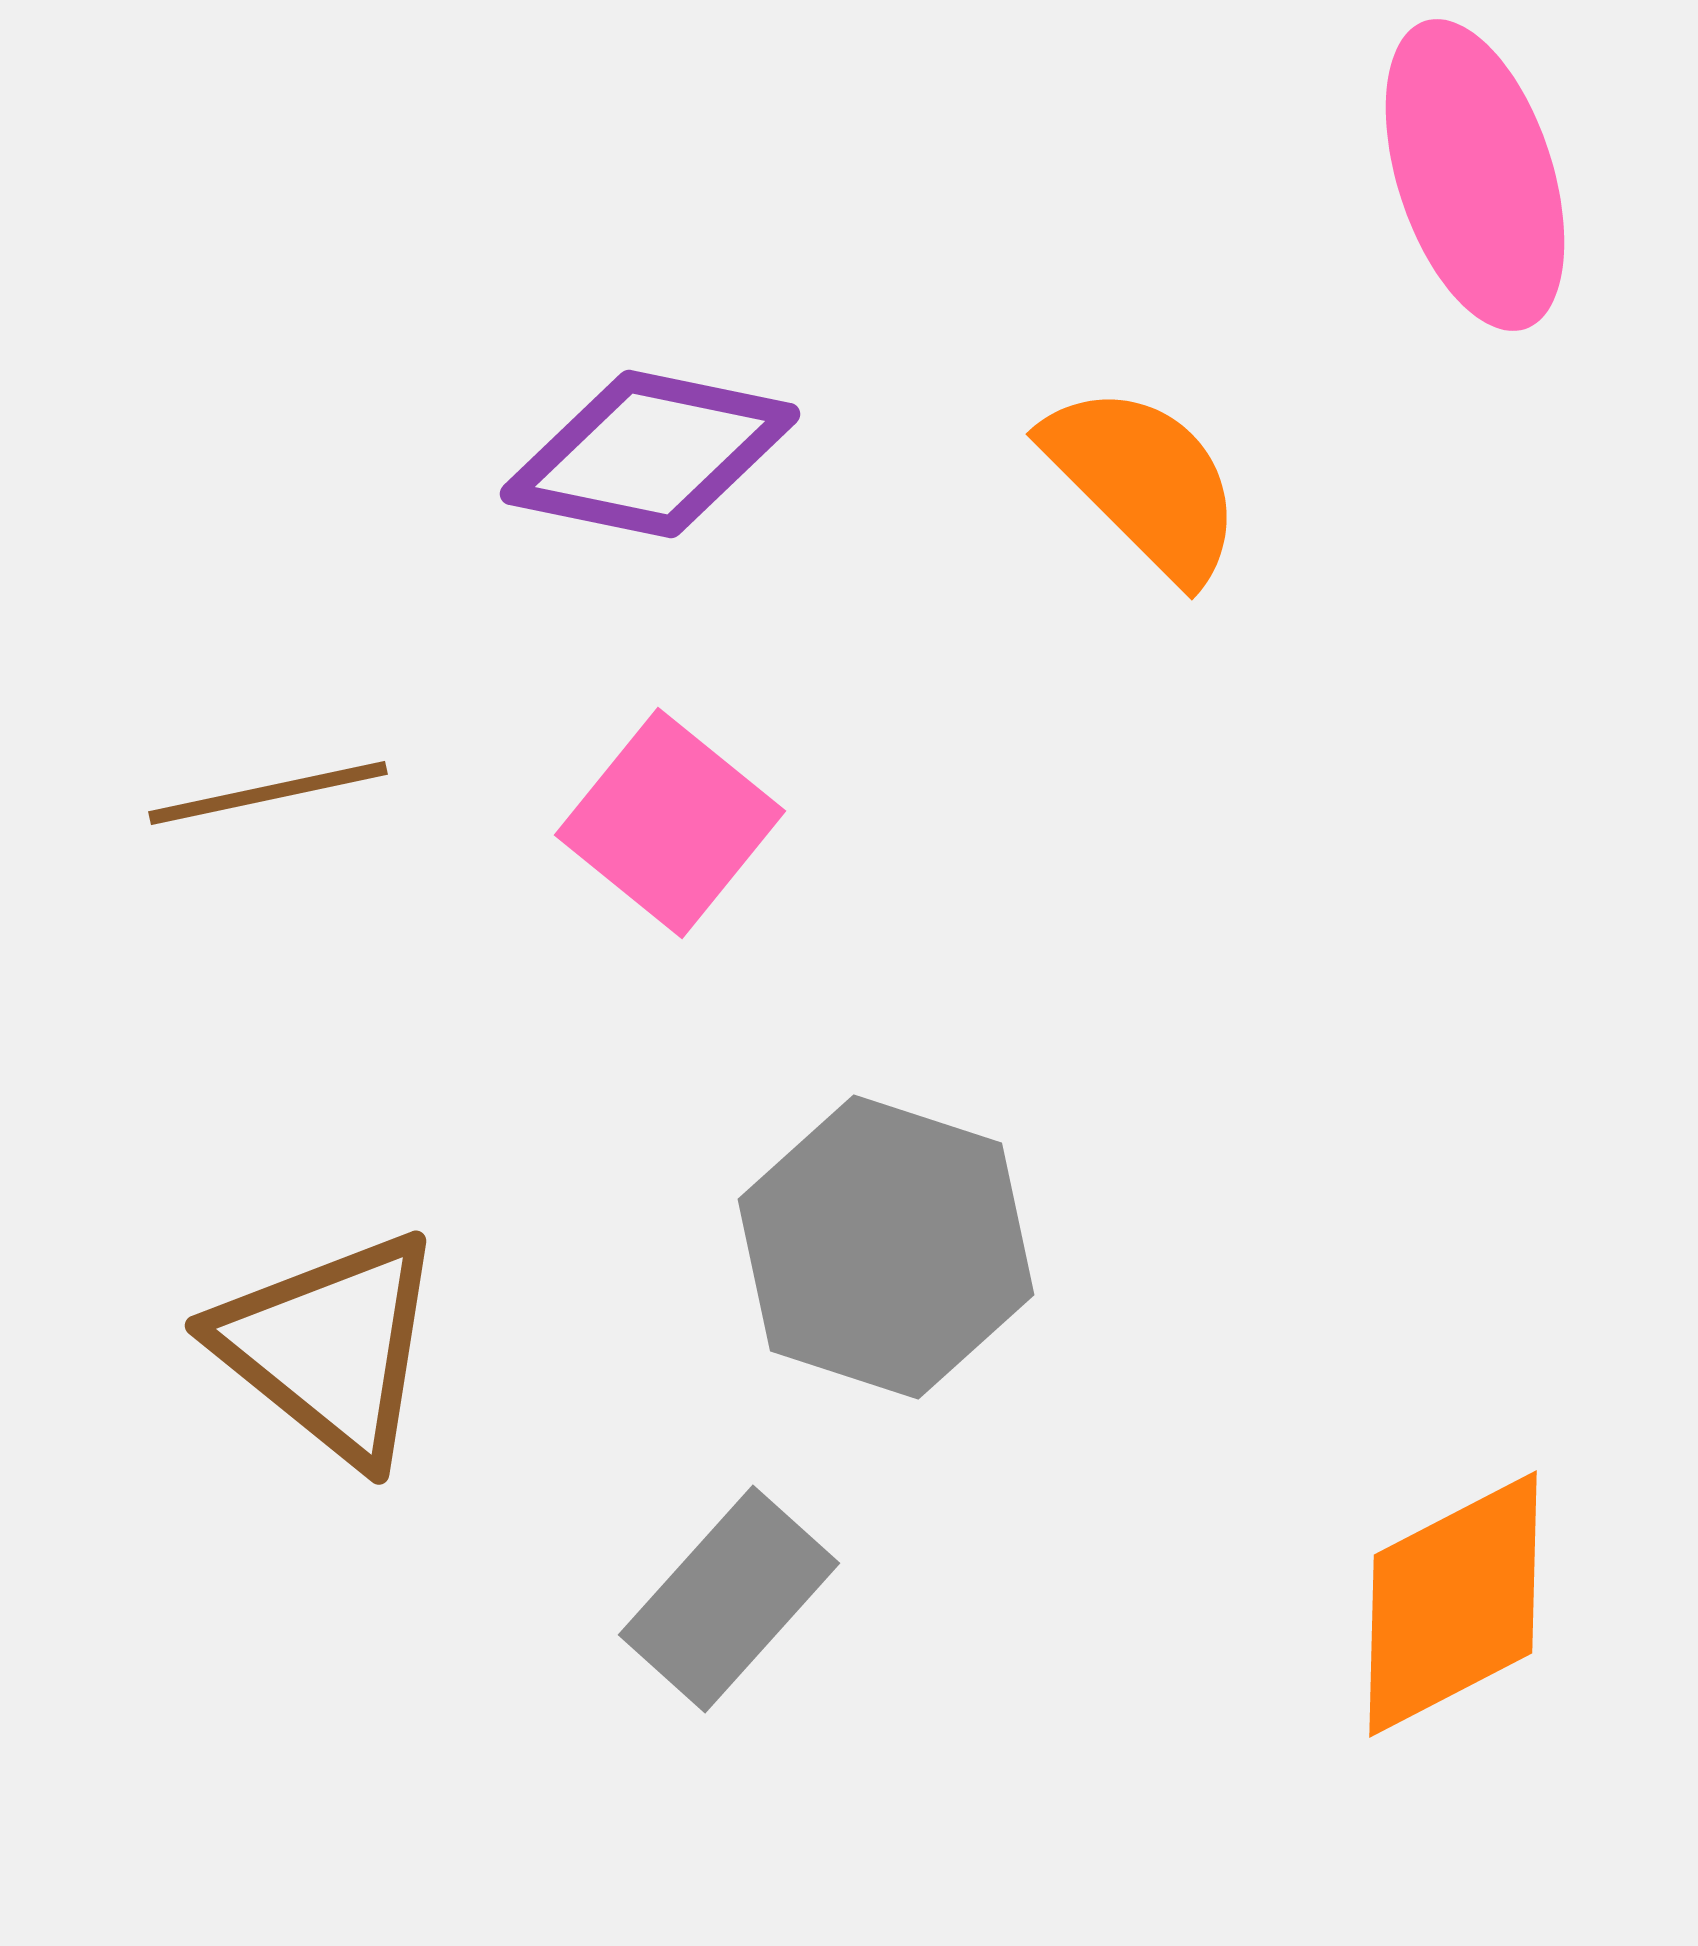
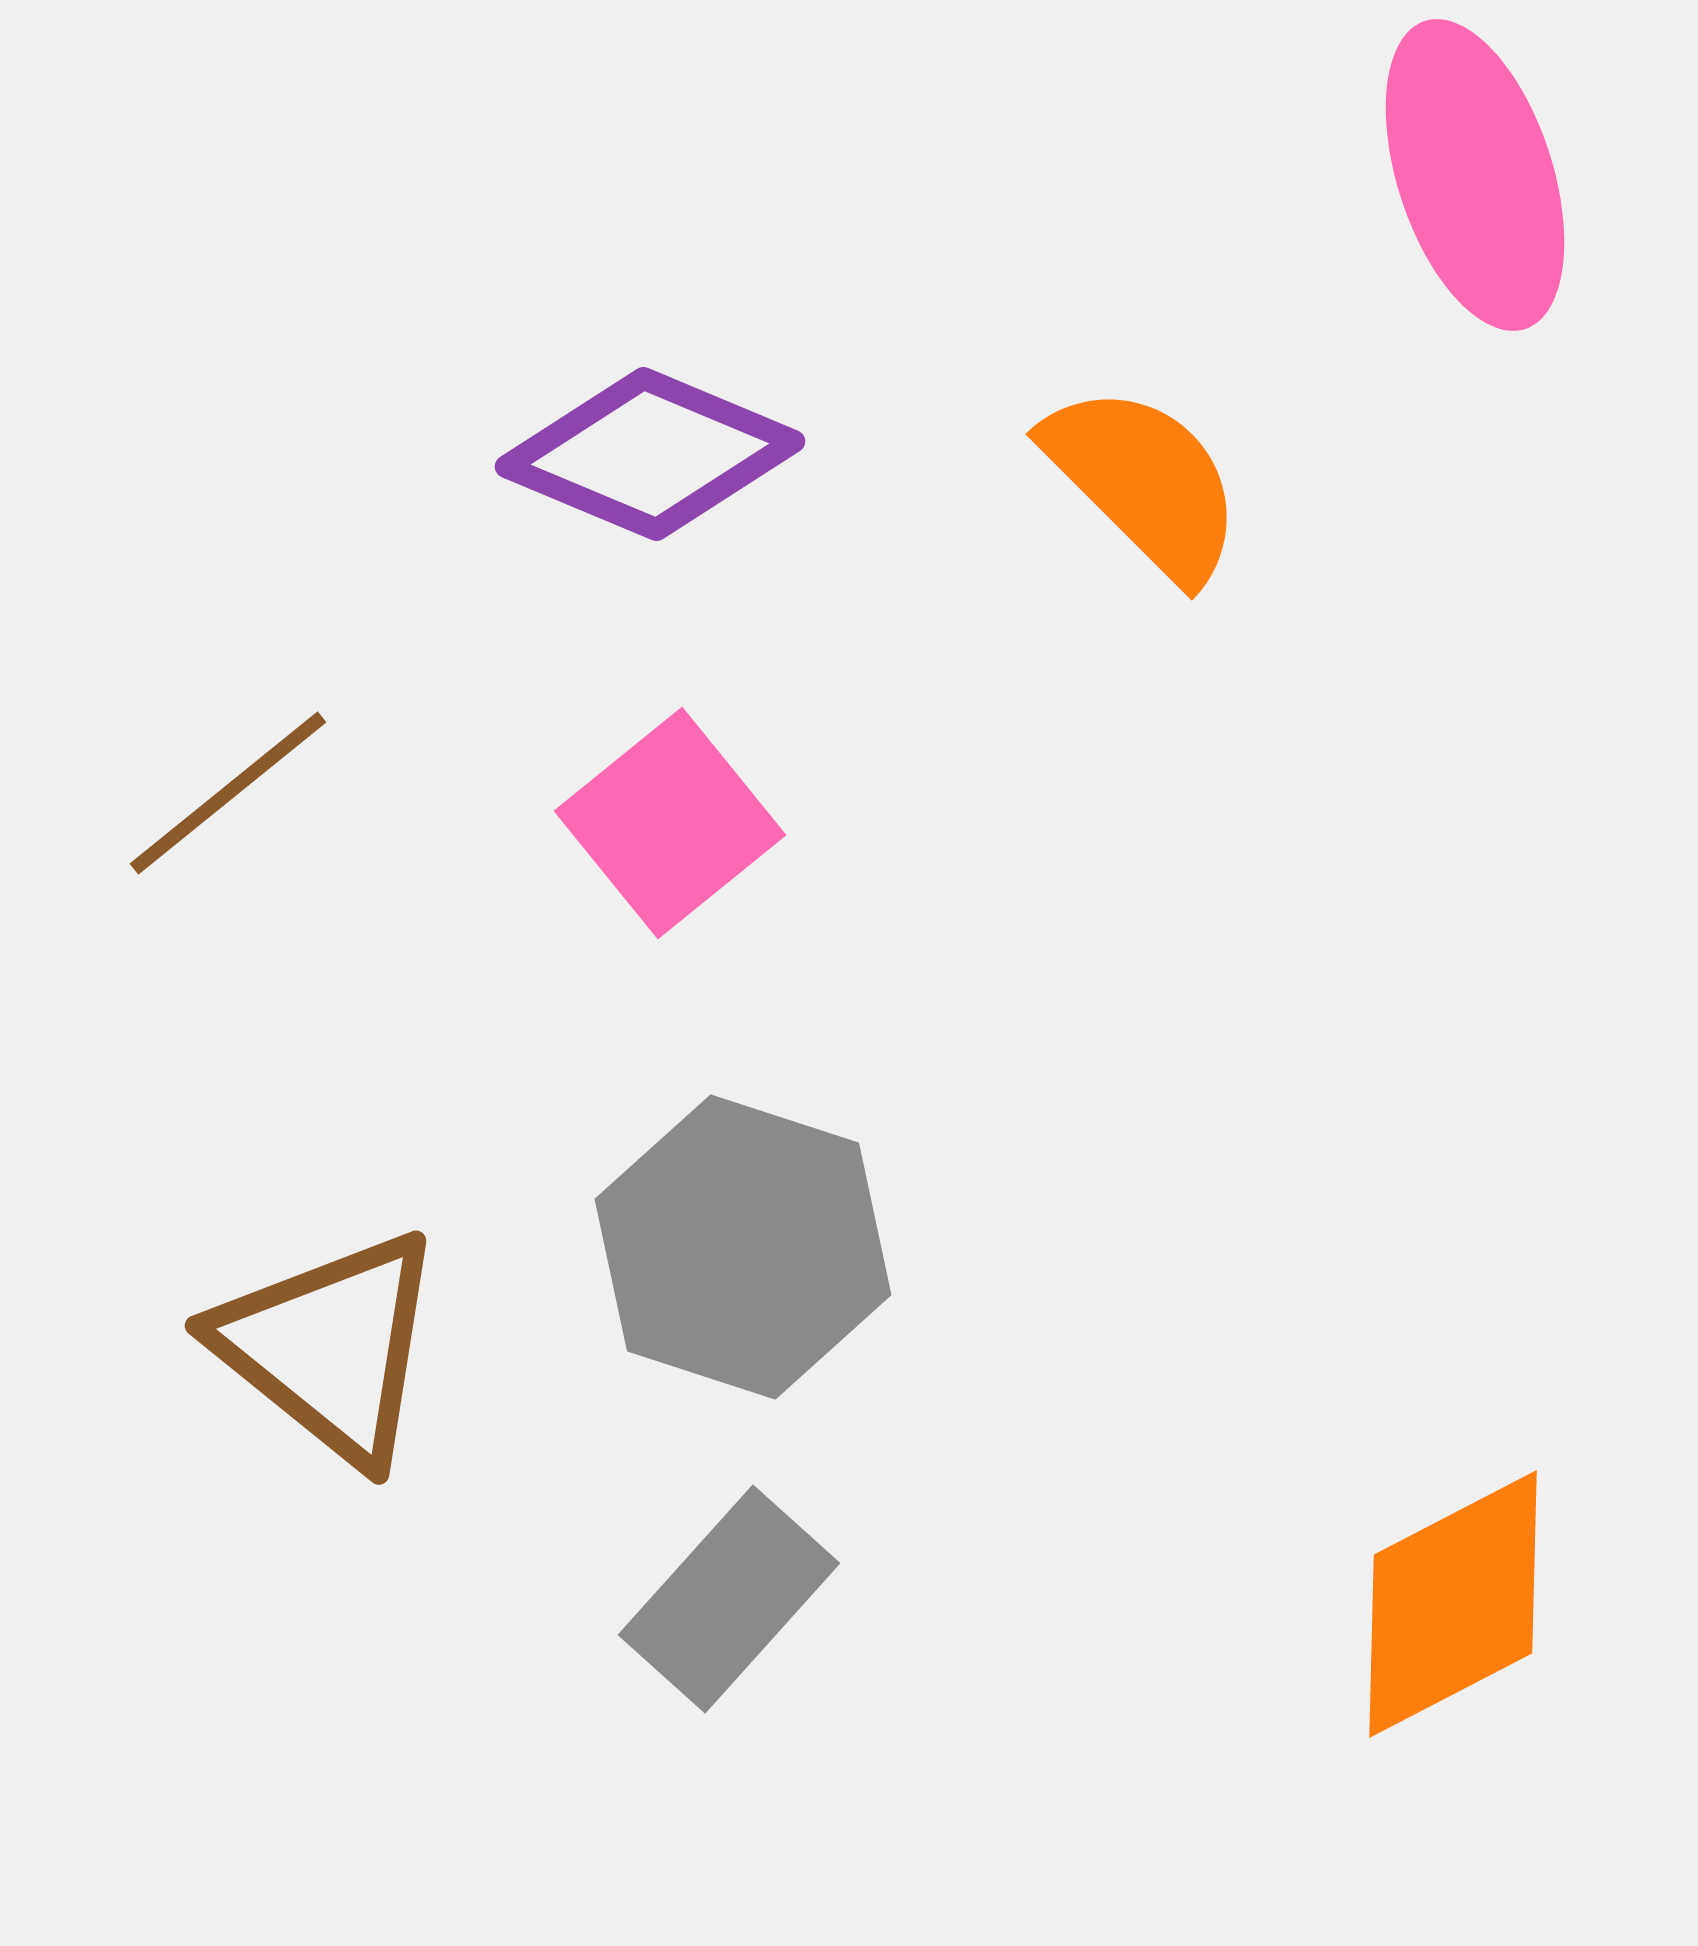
purple diamond: rotated 11 degrees clockwise
brown line: moved 40 px left; rotated 27 degrees counterclockwise
pink square: rotated 12 degrees clockwise
gray hexagon: moved 143 px left
